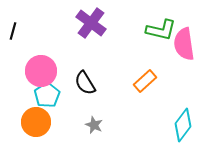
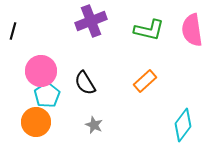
purple cross: moved 2 px up; rotated 32 degrees clockwise
green L-shape: moved 12 px left
pink semicircle: moved 8 px right, 14 px up
